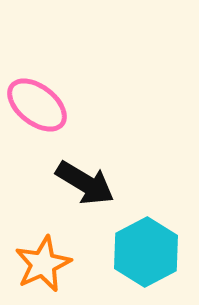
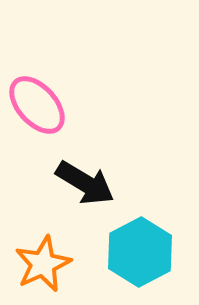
pink ellipse: rotated 10 degrees clockwise
cyan hexagon: moved 6 px left
